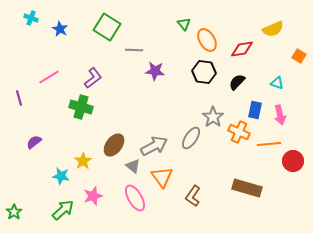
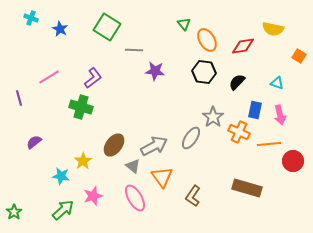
yellow semicircle: rotated 35 degrees clockwise
red diamond: moved 1 px right, 3 px up
